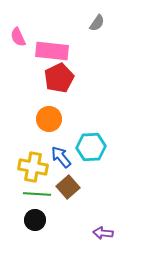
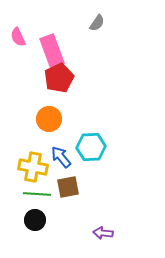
pink rectangle: rotated 64 degrees clockwise
brown square: rotated 30 degrees clockwise
